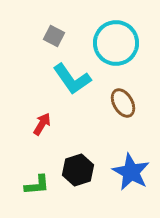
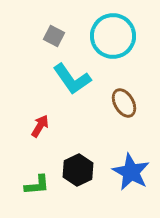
cyan circle: moved 3 px left, 7 px up
brown ellipse: moved 1 px right
red arrow: moved 2 px left, 2 px down
black hexagon: rotated 8 degrees counterclockwise
